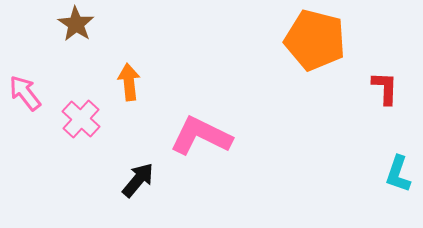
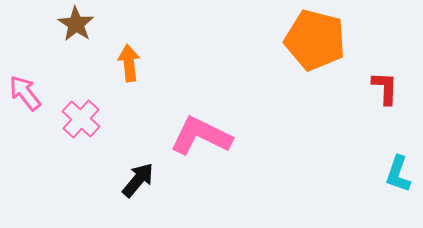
orange arrow: moved 19 px up
